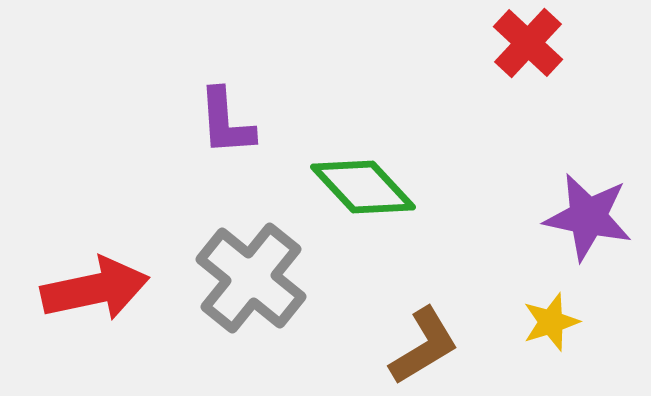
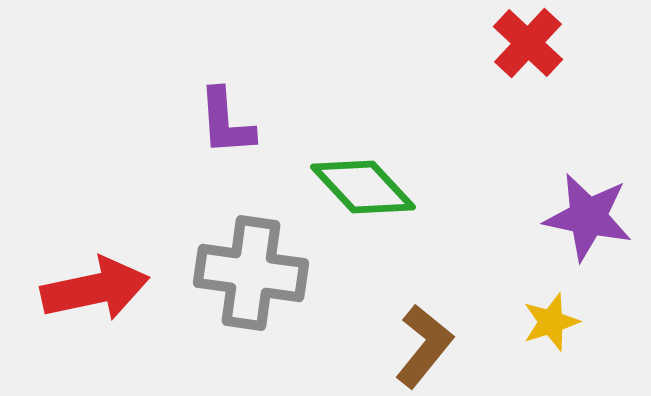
gray cross: moved 5 px up; rotated 31 degrees counterclockwise
brown L-shape: rotated 20 degrees counterclockwise
